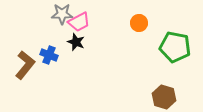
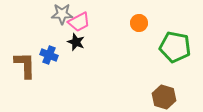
brown L-shape: rotated 40 degrees counterclockwise
